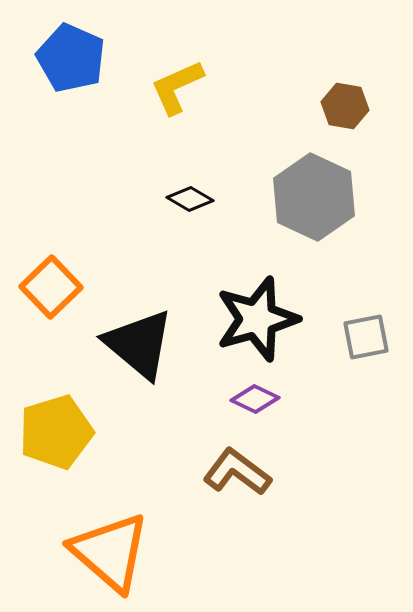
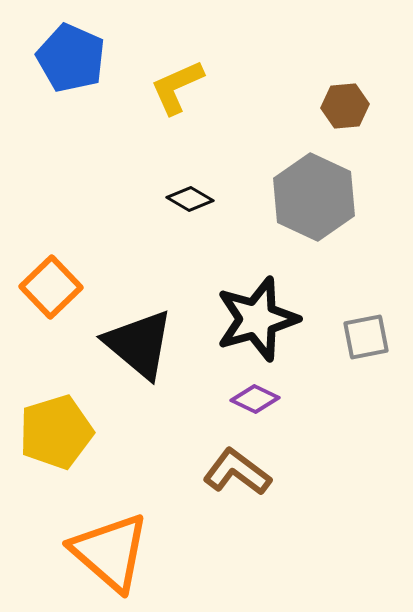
brown hexagon: rotated 15 degrees counterclockwise
